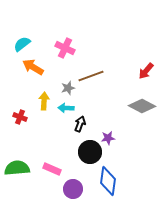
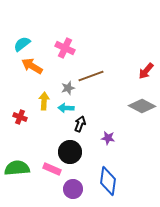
orange arrow: moved 1 px left, 1 px up
purple star: rotated 16 degrees clockwise
black circle: moved 20 px left
